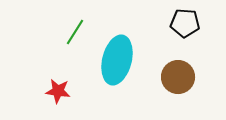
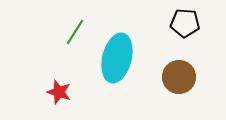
cyan ellipse: moved 2 px up
brown circle: moved 1 px right
red star: moved 1 px right, 1 px down; rotated 10 degrees clockwise
